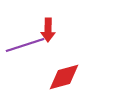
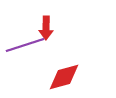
red arrow: moved 2 px left, 2 px up
